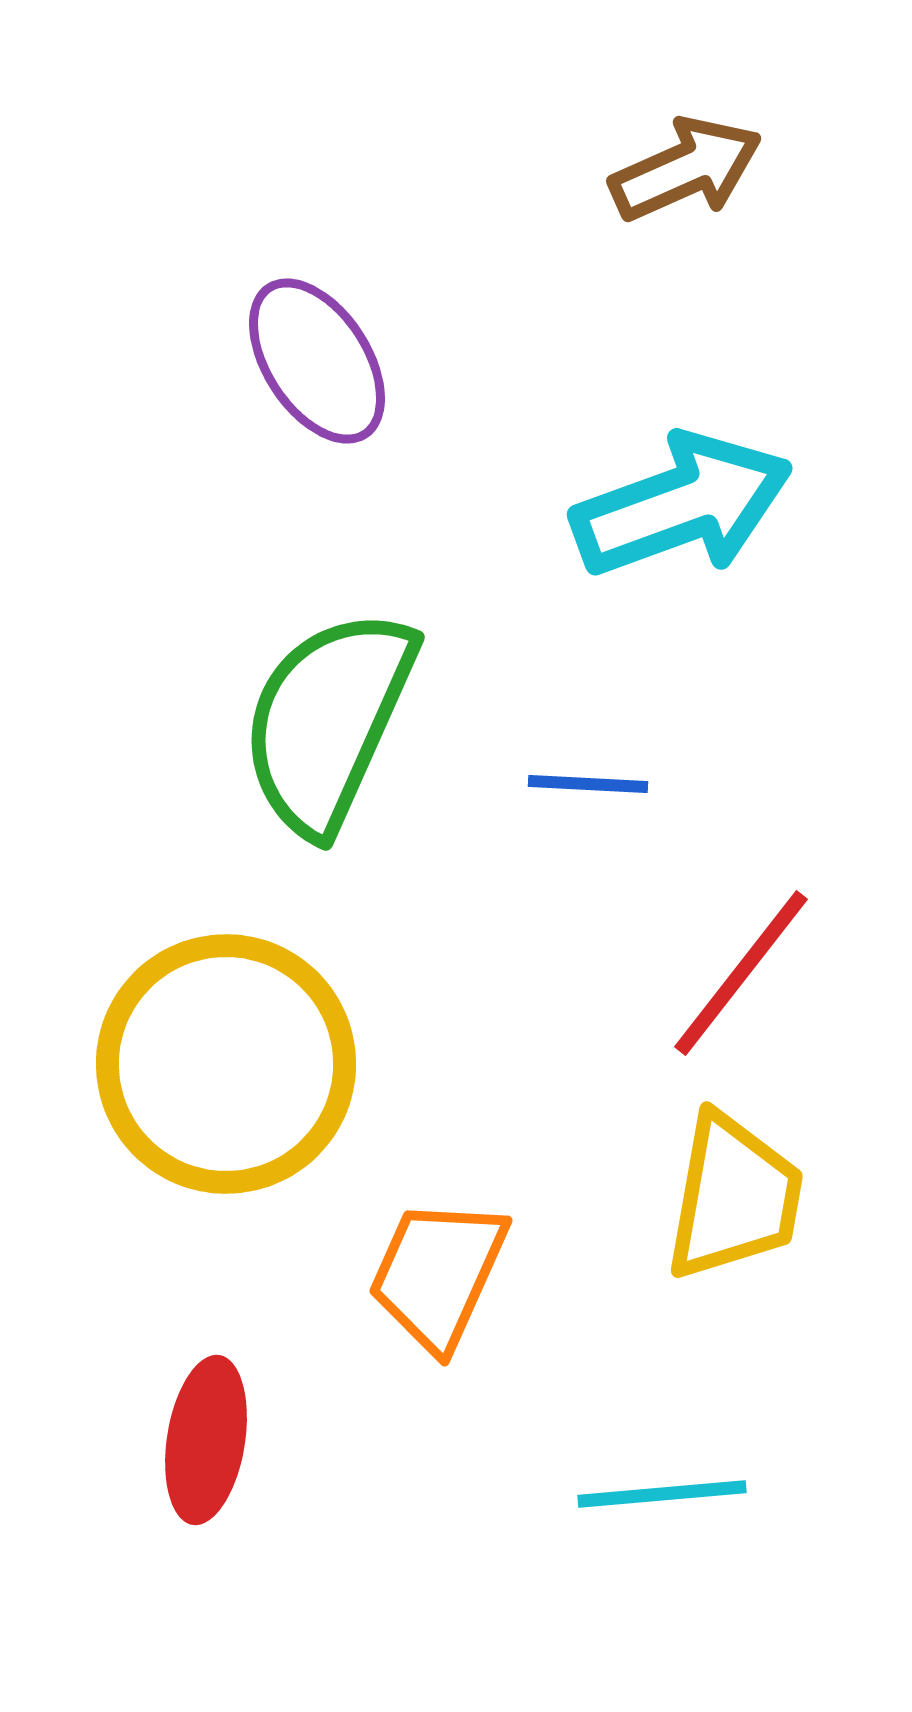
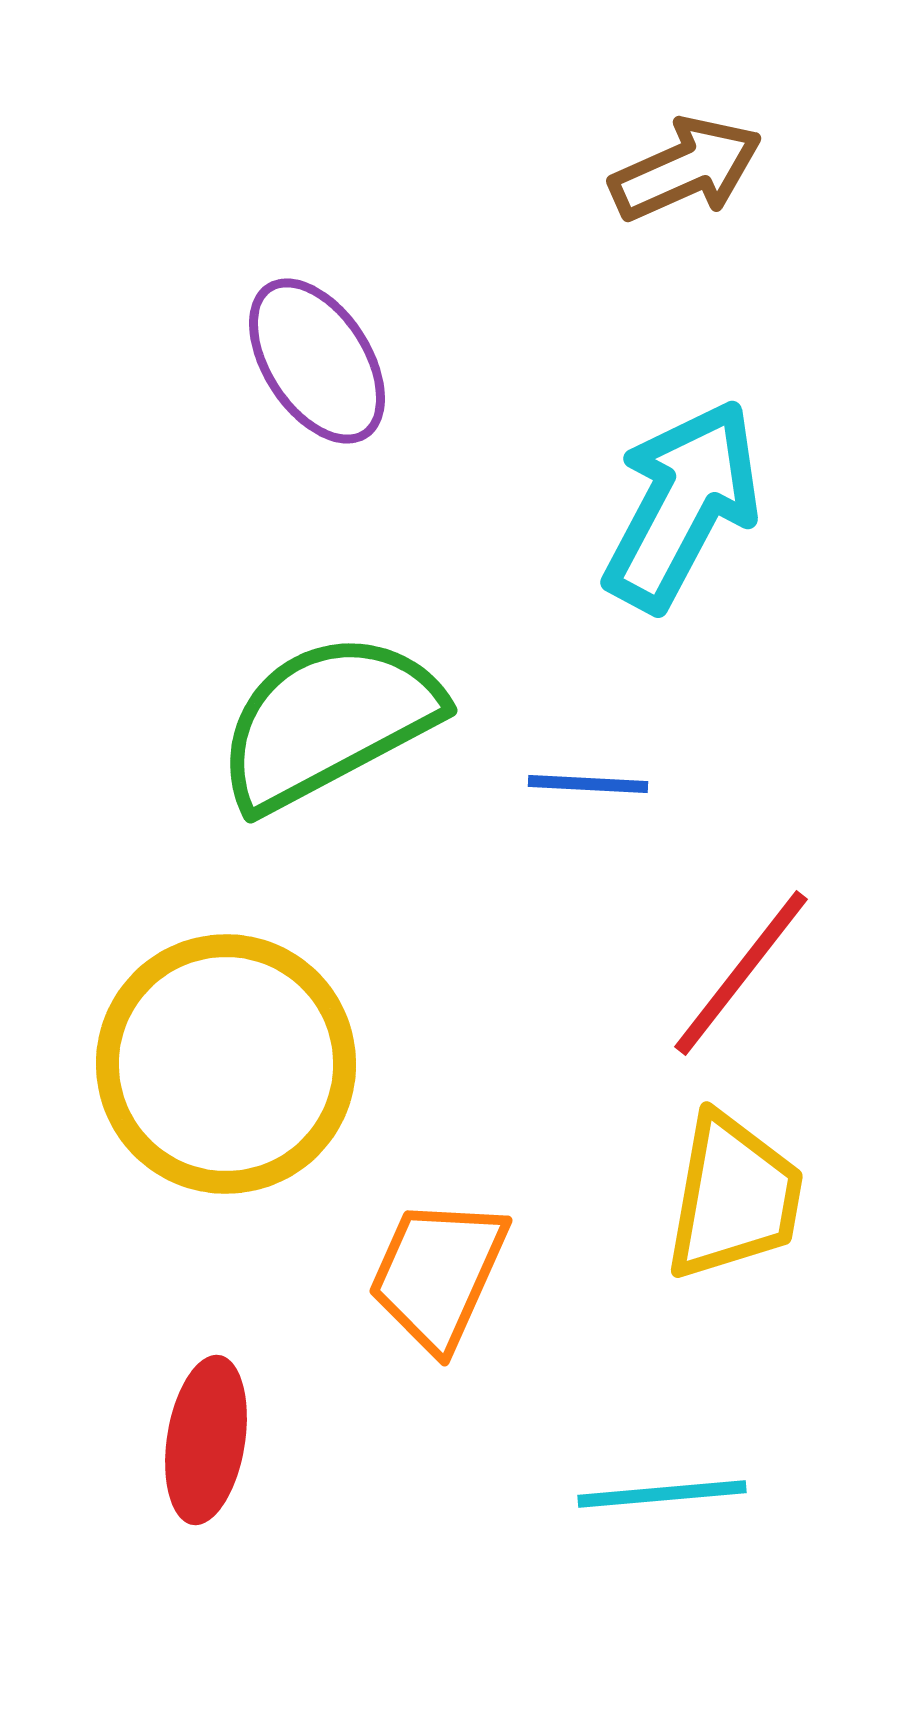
cyan arrow: rotated 42 degrees counterclockwise
green semicircle: rotated 38 degrees clockwise
